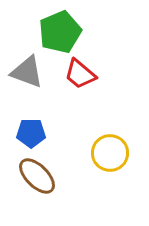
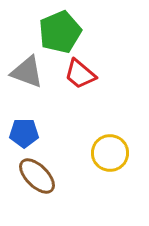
blue pentagon: moved 7 px left
